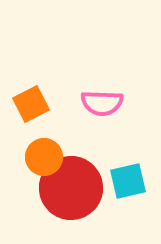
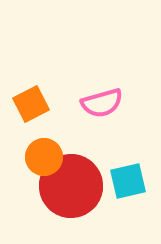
pink semicircle: rotated 18 degrees counterclockwise
red circle: moved 2 px up
